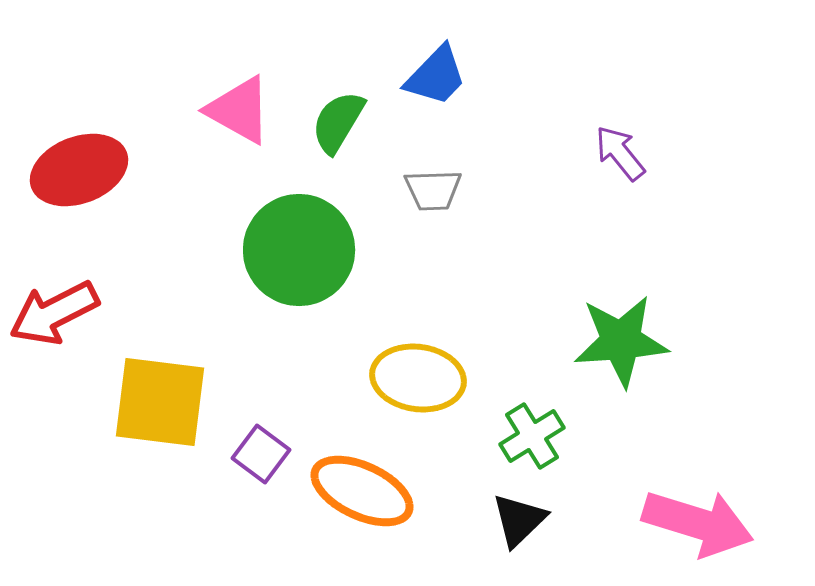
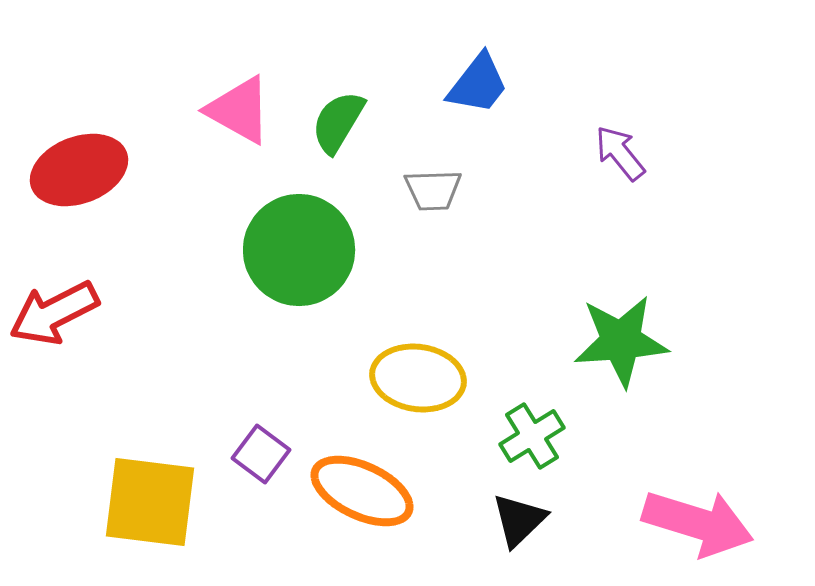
blue trapezoid: moved 42 px right, 8 px down; rotated 6 degrees counterclockwise
yellow square: moved 10 px left, 100 px down
